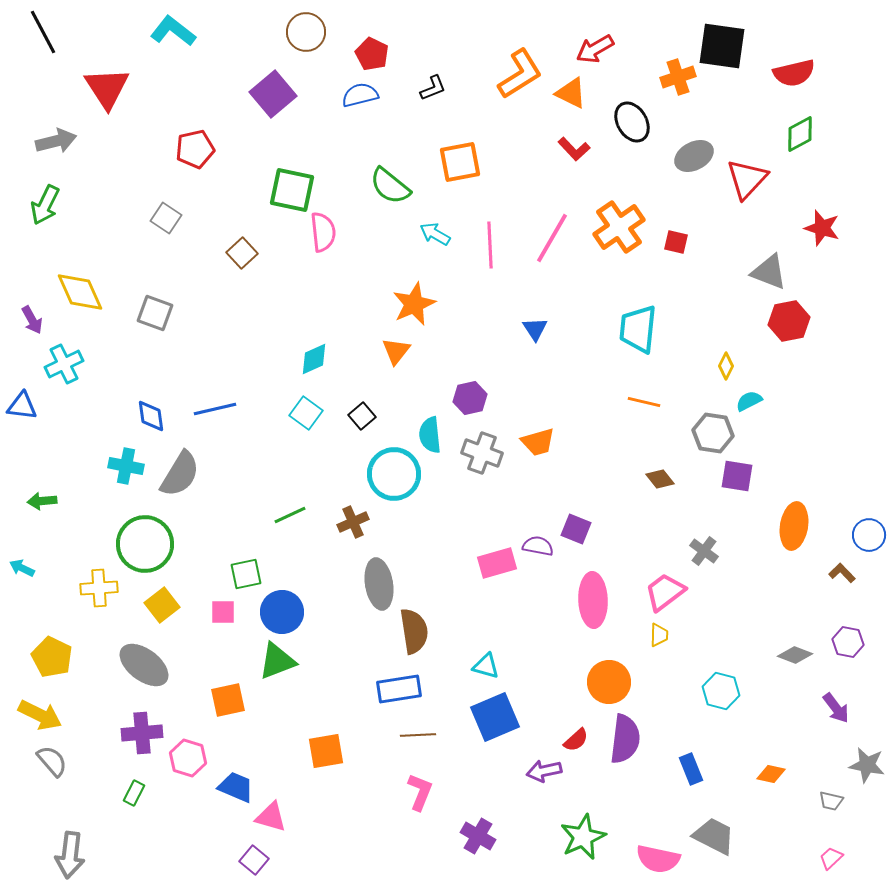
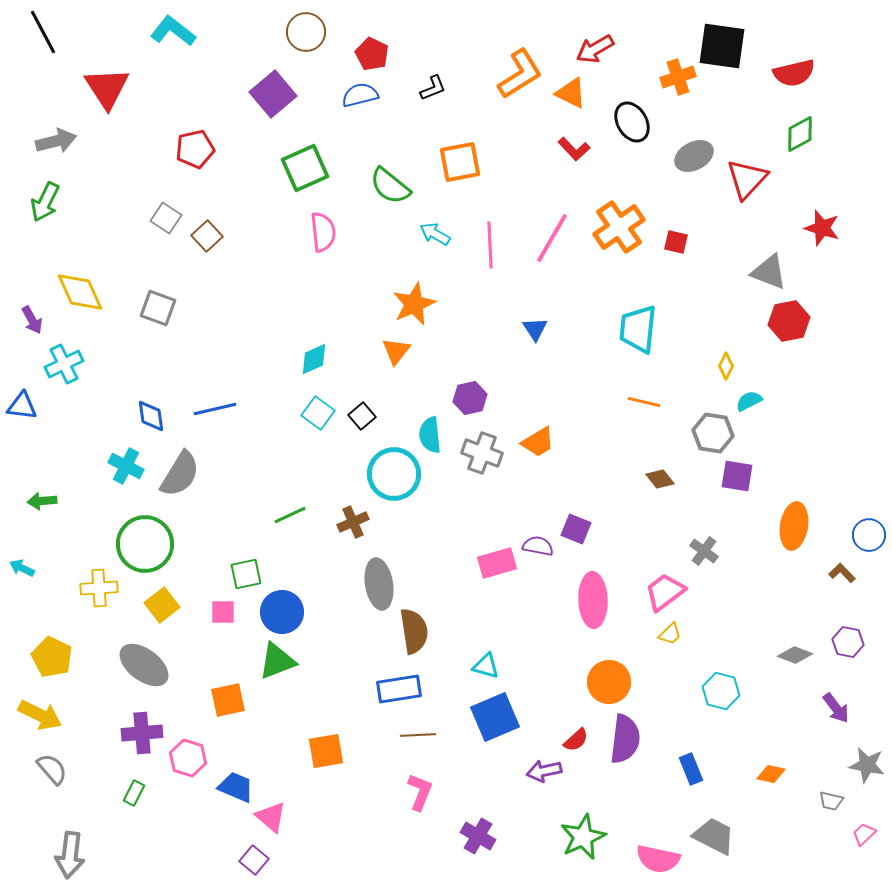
green square at (292, 190): moved 13 px right, 22 px up; rotated 36 degrees counterclockwise
green arrow at (45, 205): moved 3 px up
brown square at (242, 253): moved 35 px left, 17 px up
gray square at (155, 313): moved 3 px right, 5 px up
cyan square at (306, 413): moved 12 px right
orange trapezoid at (538, 442): rotated 15 degrees counterclockwise
cyan cross at (126, 466): rotated 16 degrees clockwise
yellow trapezoid at (659, 635): moved 11 px right, 1 px up; rotated 45 degrees clockwise
gray semicircle at (52, 761): moved 8 px down
pink triangle at (271, 817): rotated 24 degrees clockwise
pink trapezoid at (831, 858): moved 33 px right, 24 px up
